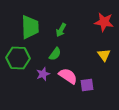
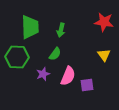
green arrow: rotated 16 degrees counterclockwise
green hexagon: moved 1 px left, 1 px up
pink semicircle: rotated 78 degrees clockwise
